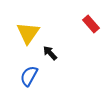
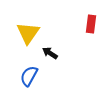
red rectangle: rotated 48 degrees clockwise
black arrow: rotated 14 degrees counterclockwise
